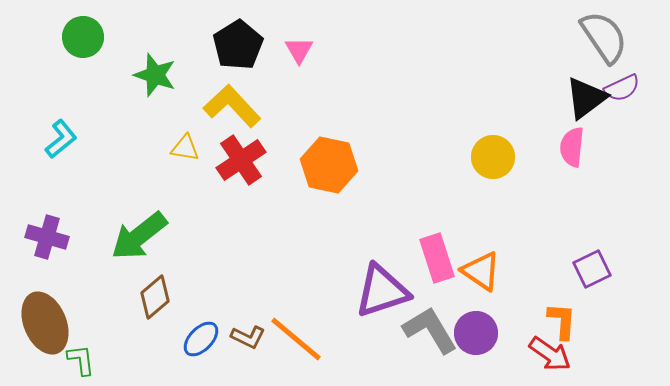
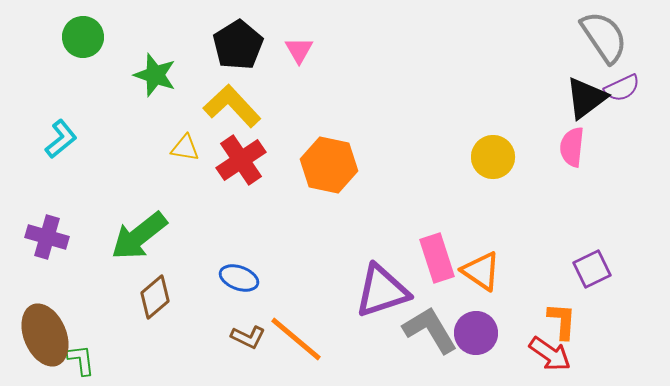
brown ellipse: moved 12 px down
blue ellipse: moved 38 px right, 61 px up; rotated 66 degrees clockwise
